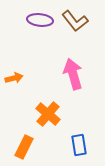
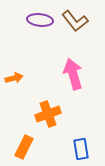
orange cross: rotated 30 degrees clockwise
blue rectangle: moved 2 px right, 4 px down
